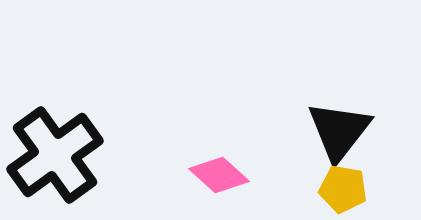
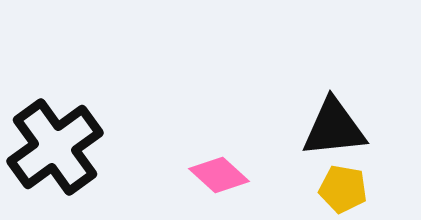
black triangle: moved 5 px left, 3 px up; rotated 46 degrees clockwise
black cross: moved 8 px up
